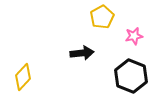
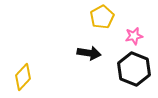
black arrow: moved 7 px right; rotated 15 degrees clockwise
black hexagon: moved 3 px right, 7 px up
